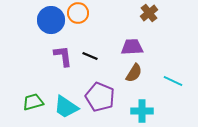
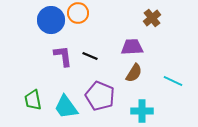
brown cross: moved 3 px right, 5 px down
purple pentagon: moved 1 px up
green trapezoid: moved 2 px up; rotated 85 degrees counterclockwise
cyan trapezoid: rotated 20 degrees clockwise
